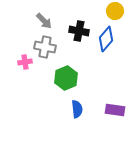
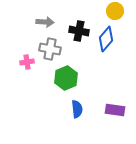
gray arrow: moved 1 px right, 1 px down; rotated 42 degrees counterclockwise
gray cross: moved 5 px right, 2 px down
pink cross: moved 2 px right
